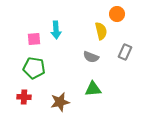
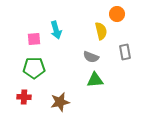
cyan arrow: rotated 12 degrees counterclockwise
gray rectangle: rotated 35 degrees counterclockwise
green pentagon: rotated 10 degrees counterclockwise
green triangle: moved 2 px right, 9 px up
